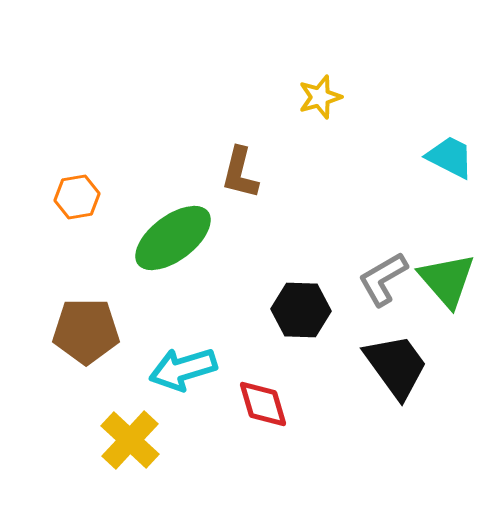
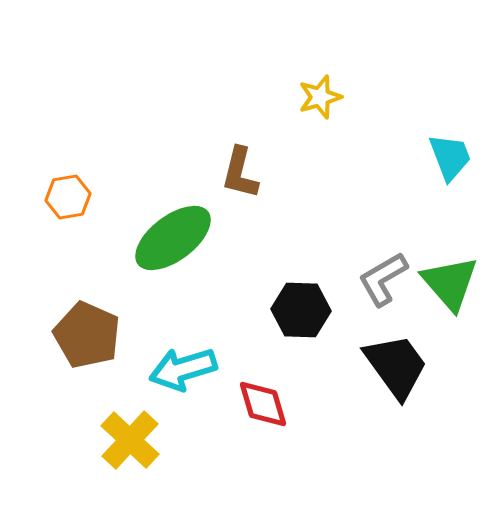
cyan trapezoid: rotated 42 degrees clockwise
orange hexagon: moved 9 px left
green triangle: moved 3 px right, 3 px down
brown pentagon: moved 1 px right, 4 px down; rotated 24 degrees clockwise
